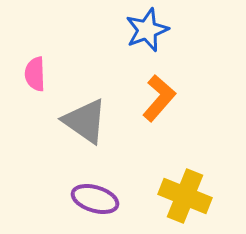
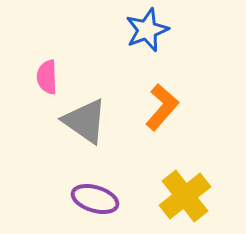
pink semicircle: moved 12 px right, 3 px down
orange L-shape: moved 3 px right, 9 px down
yellow cross: rotated 30 degrees clockwise
